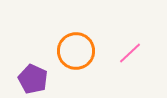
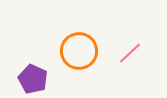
orange circle: moved 3 px right
